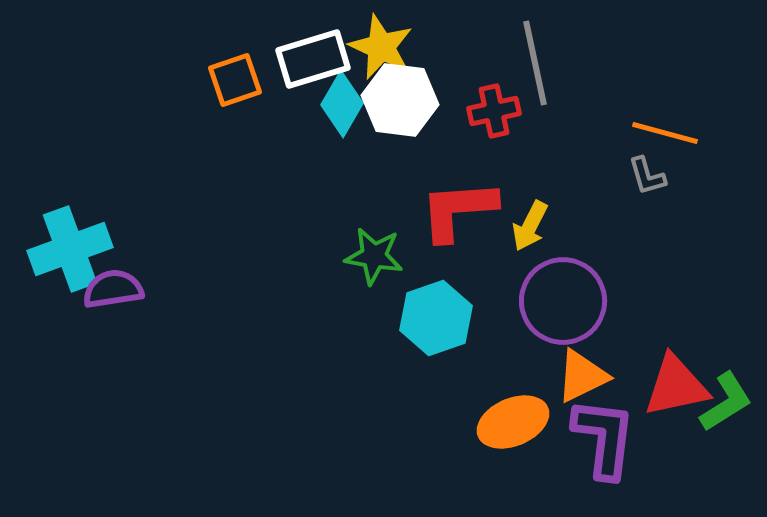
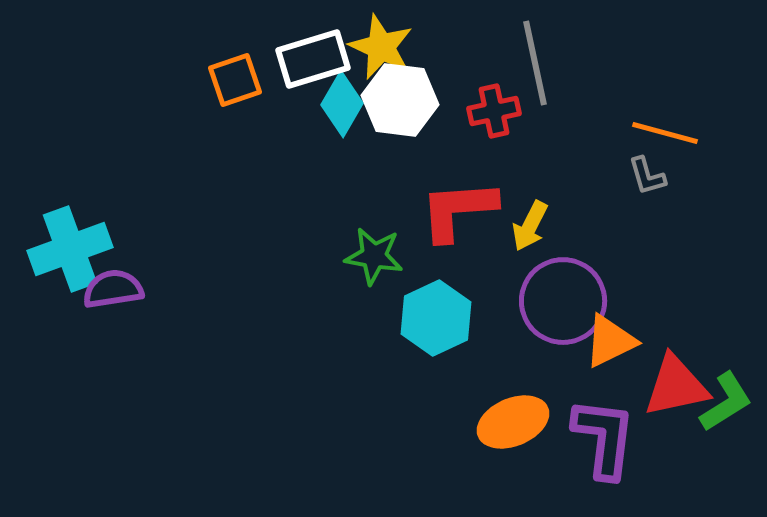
cyan hexagon: rotated 6 degrees counterclockwise
orange triangle: moved 28 px right, 35 px up
